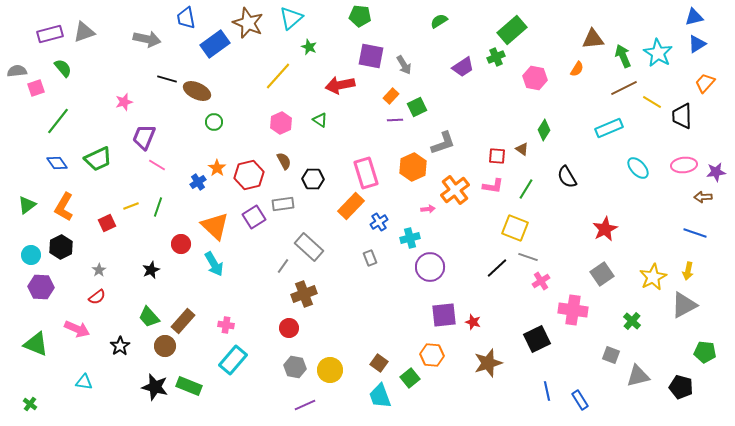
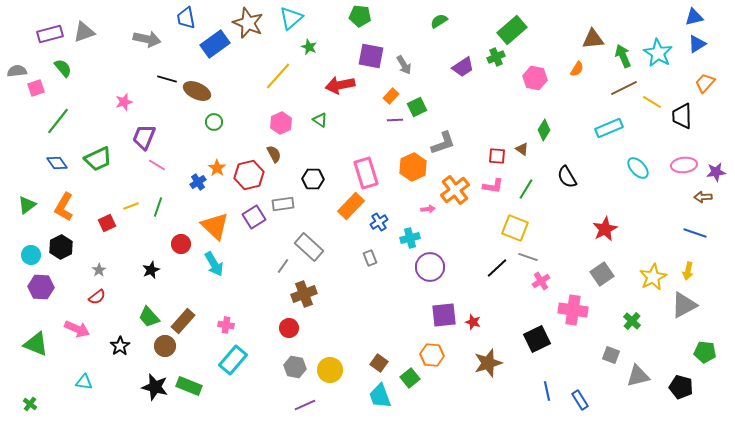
brown semicircle at (284, 161): moved 10 px left, 7 px up
